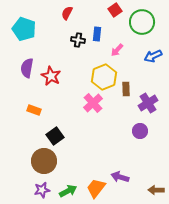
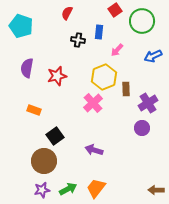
green circle: moved 1 px up
cyan pentagon: moved 3 px left, 3 px up
blue rectangle: moved 2 px right, 2 px up
red star: moved 6 px right; rotated 30 degrees clockwise
purple circle: moved 2 px right, 3 px up
purple arrow: moved 26 px left, 27 px up
green arrow: moved 2 px up
